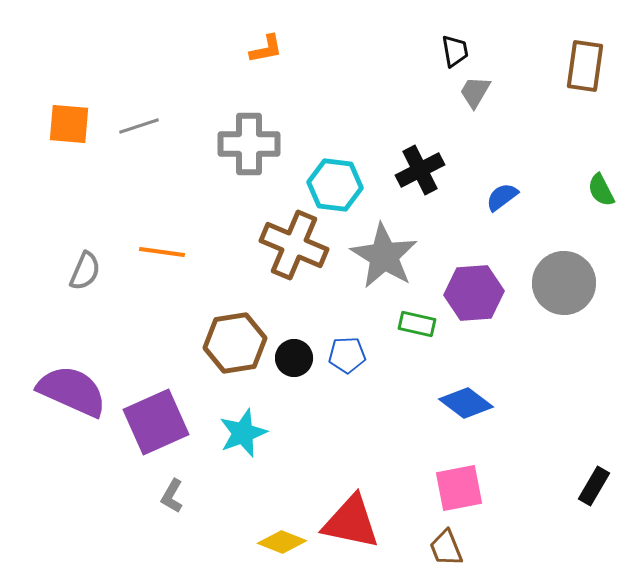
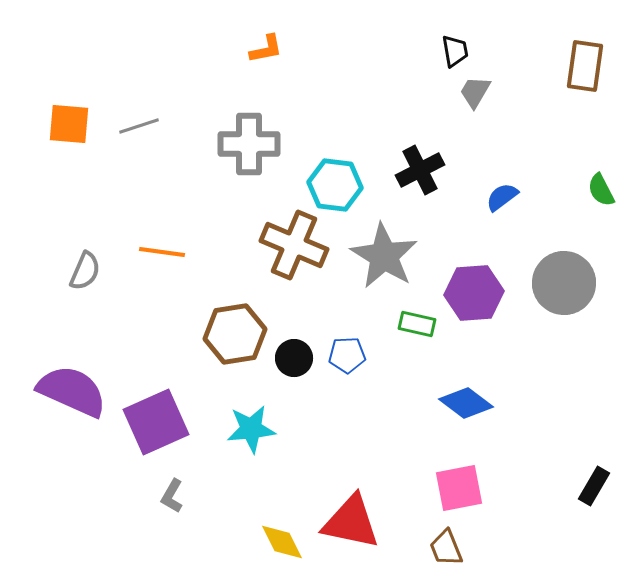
brown hexagon: moved 9 px up
cyan star: moved 8 px right, 4 px up; rotated 15 degrees clockwise
yellow diamond: rotated 42 degrees clockwise
